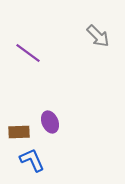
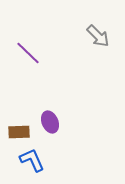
purple line: rotated 8 degrees clockwise
